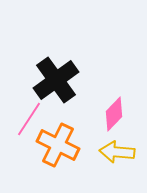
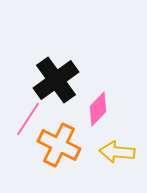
pink diamond: moved 16 px left, 5 px up
pink line: moved 1 px left
orange cross: moved 1 px right
